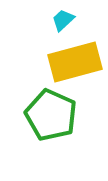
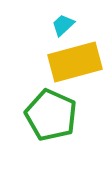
cyan trapezoid: moved 5 px down
